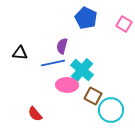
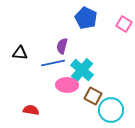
red semicircle: moved 4 px left, 4 px up; rotated 140 degrees clockwise
